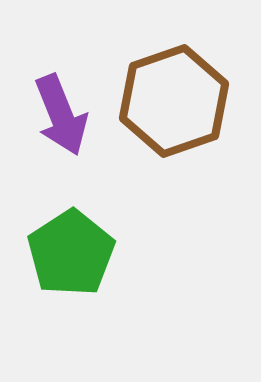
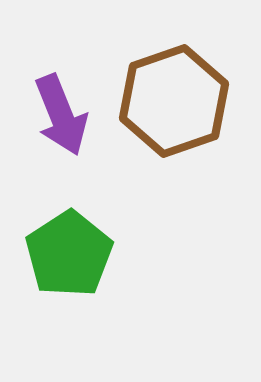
green pentagon: moved 2 px left, 1 px down
